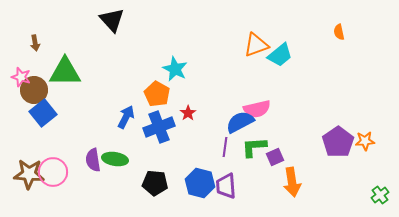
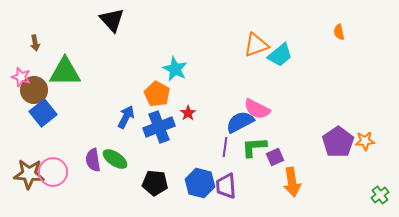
pink semicircle: rotated 40 degrees clockwise
green ellipse: rotated 25 degrees clockwise
